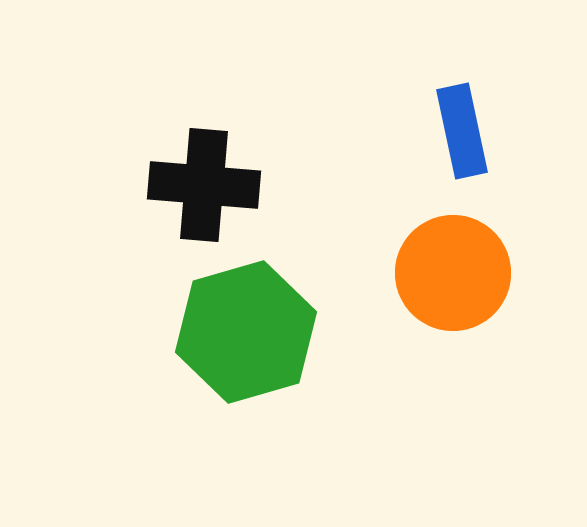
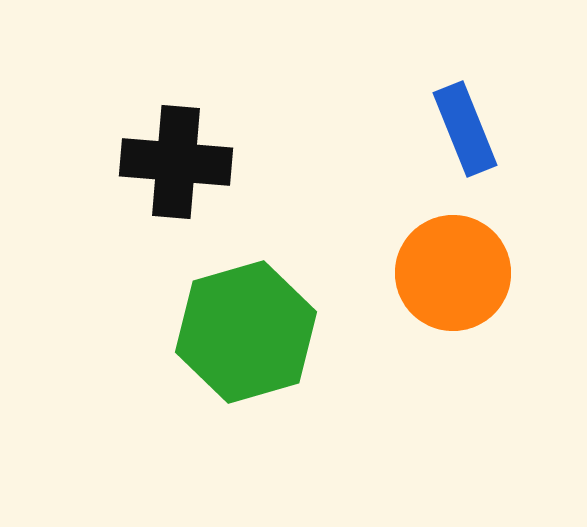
blue rectangle: moved 3 px right, 2 px up; rotated 10 degrees counterclockwise
black cross: moved 28 px left, 23 px up
